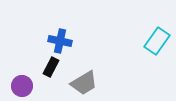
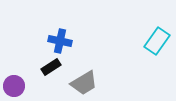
black rectangle: rotated 30 degrees clockwise
purple circle: moved 8 px left
